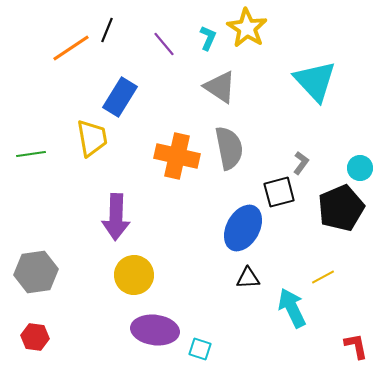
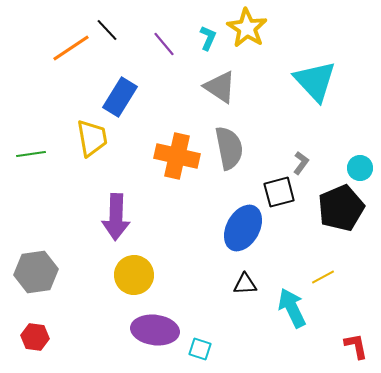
black line: rotated 65 degrees counterclockwise
black triangle: moved 3 px left, 6 px down
